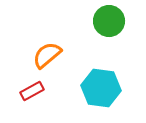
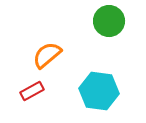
cyan hexagon: moved 2 px left, 3 px down
